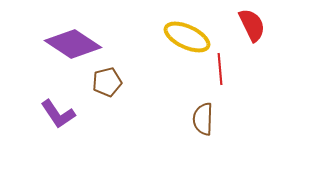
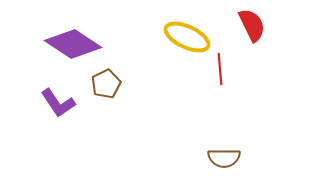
brown pentagon: moved 1 px left, 2 px down; rotated 12 degrees counterclockwise
purple L-shape: moved 11 px up
brown semicircle: moved 21 px right, 39 px down; rotated 92 degrees counterclockwise
